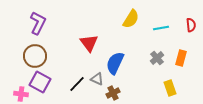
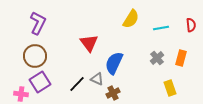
blue semicircle: moved 1 px left
purple square: rotated 30 degrees clockwise
